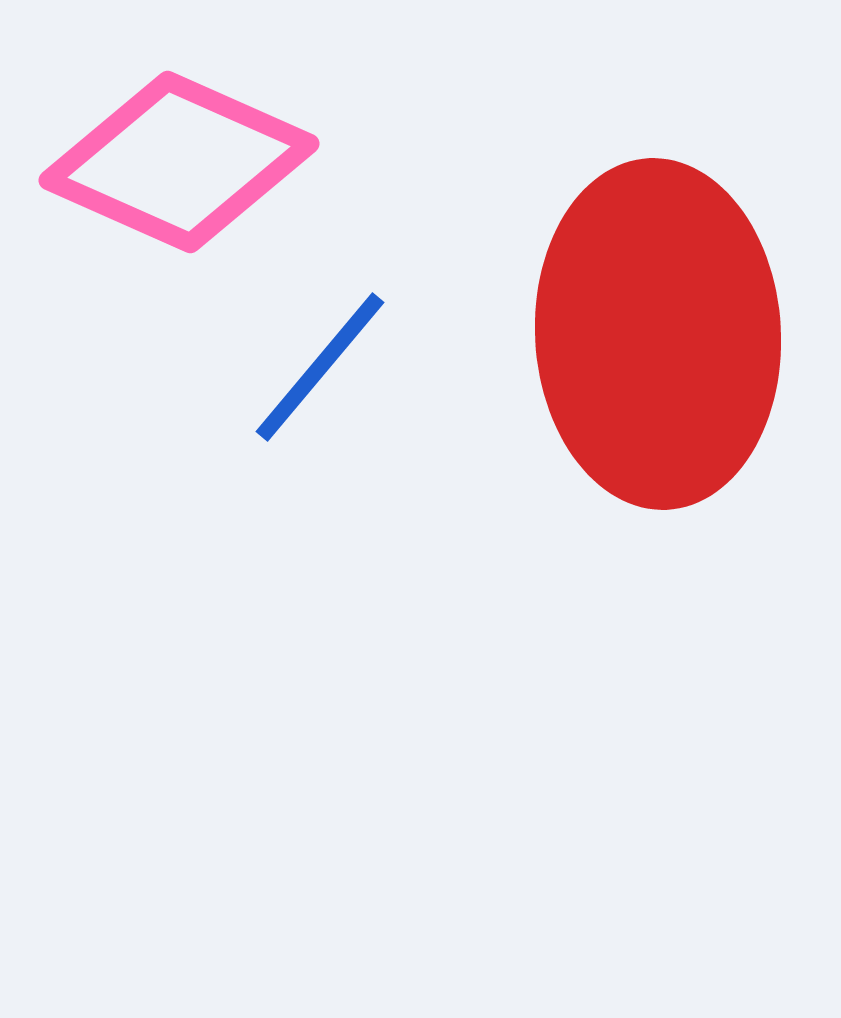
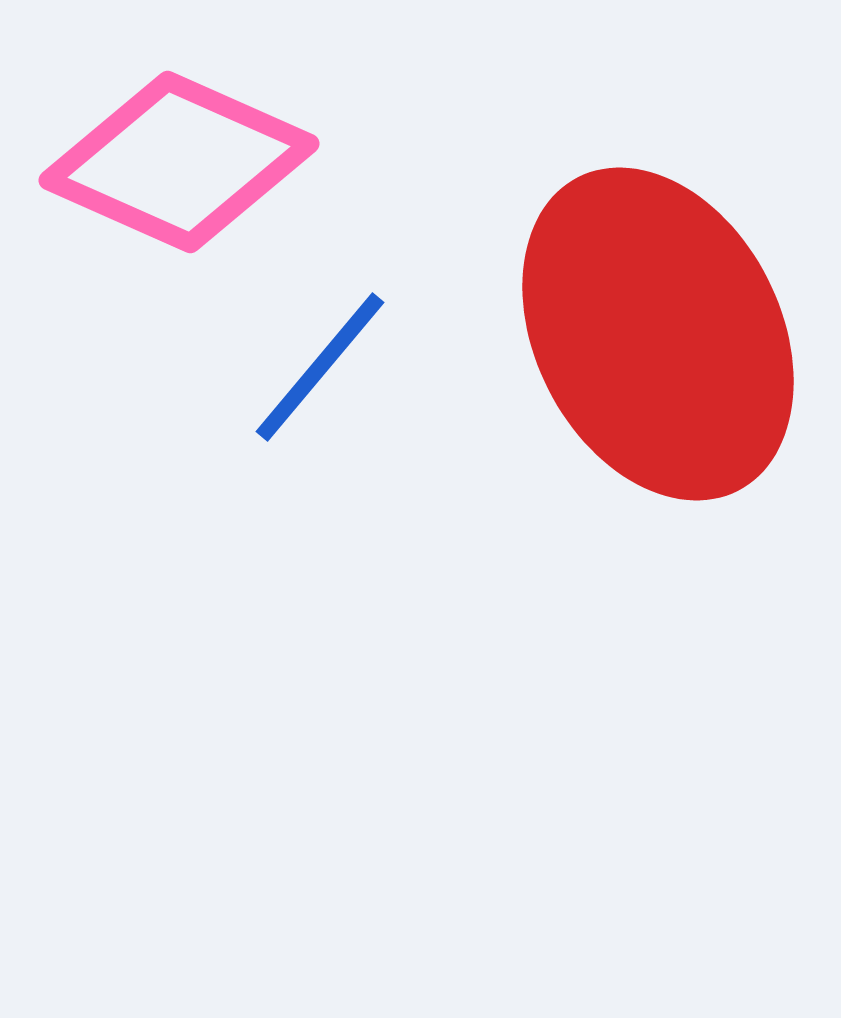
red ellipse: rotated 24 degrees counterclockwise
